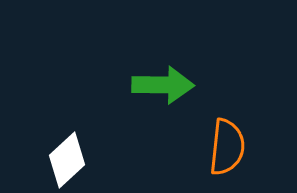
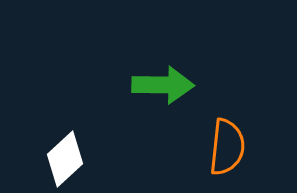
white diamond: moved 2 px left, 1 px up
